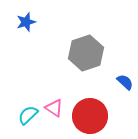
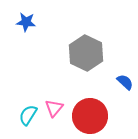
blue star: rotated 24 degrees clockwise
gray hexagon: rotated 16 degrees counterclockwise
pink triangle: rotated 36 degrees clockwise
cyan semicircle: rotated 15 degrees counterclockwise
